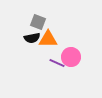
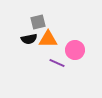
gray square: rotated 35 degrees counterclockwise
black semicircle: moved 3 px left, 1 px down
pink circle: moved 4 px right, 7 px up
